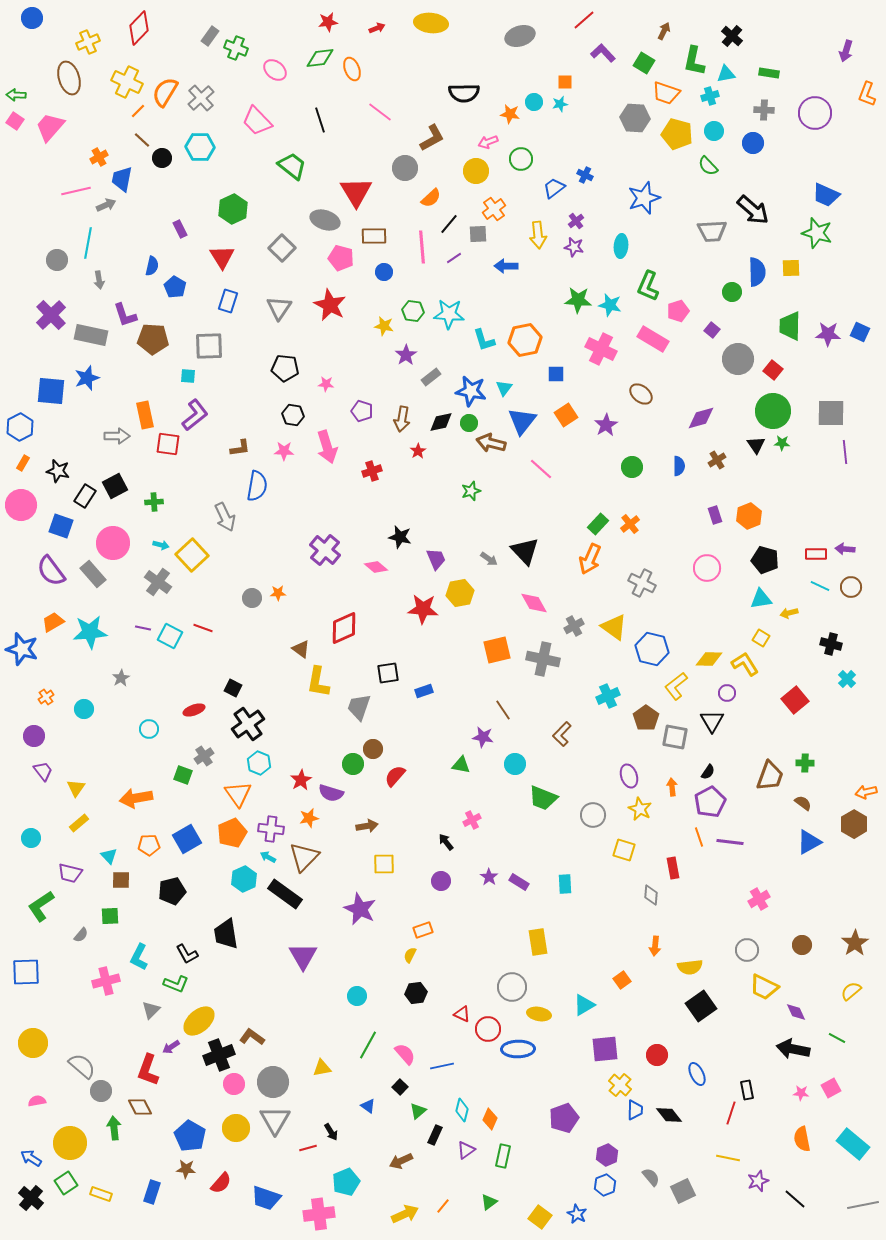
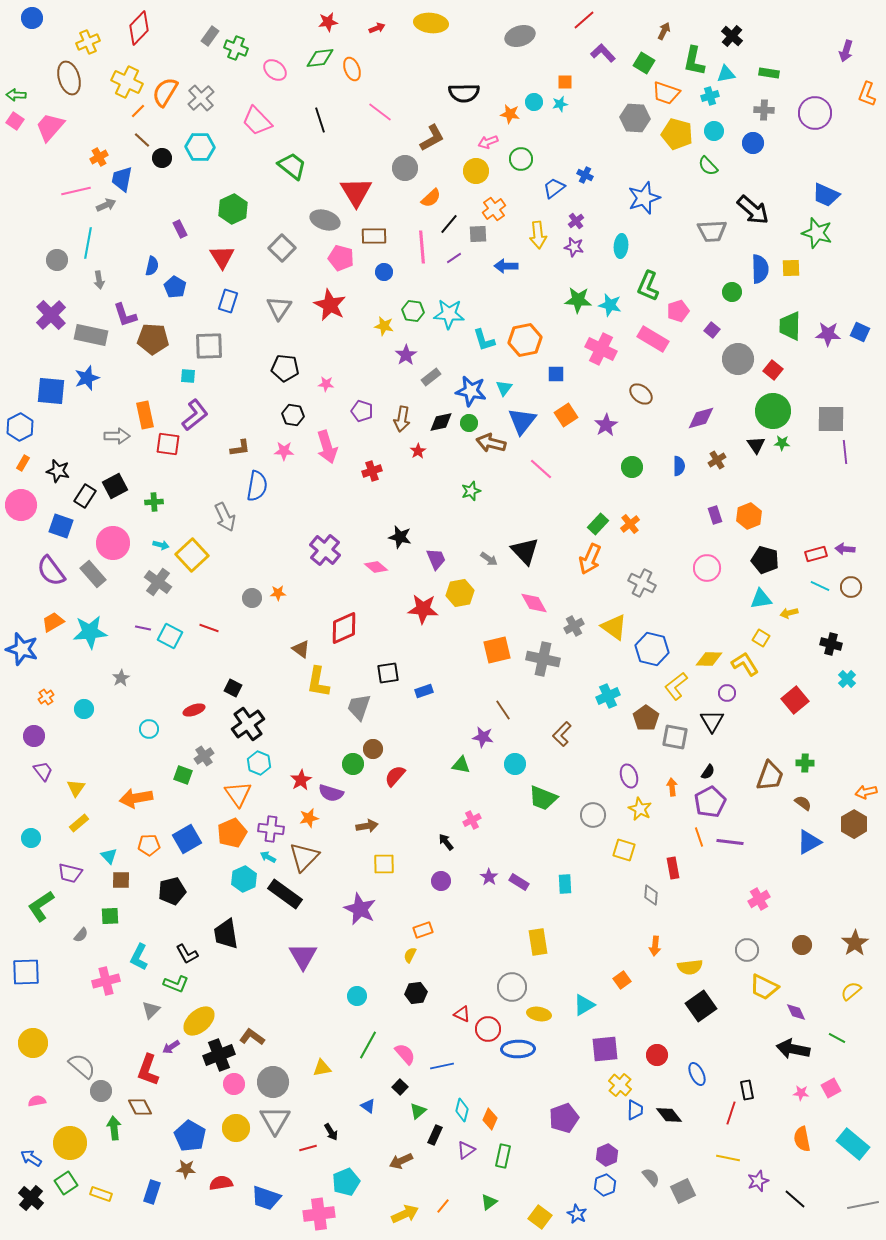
blue semicircle at (757, 272): moved 3 px right, 3 px up
gray square at (831, 413): moved 6 px down
red rectangle at (816, 554): rotated 15 degrees counterclockwise
red line at (203, 628): moved 6 px right
red semicircle at (221, 1183): rotated 140 degrees counterclockwise
